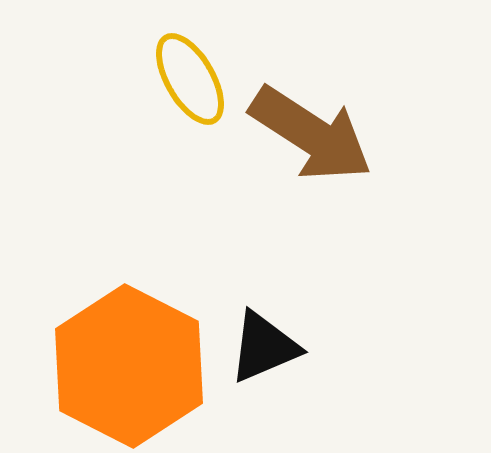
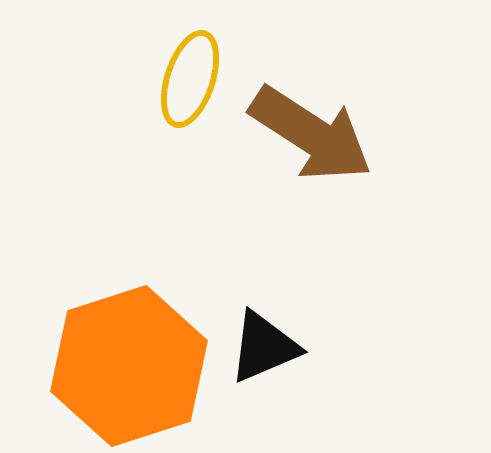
yellow ellipse: rotated 48 degrees clockwise
orange hexagon: rotated 15 degrees clockwise
